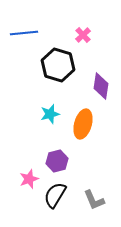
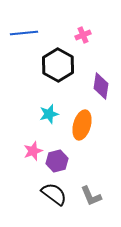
pink cross: rotated 21 degrees clockwise
black hexagon: rotated 12 degrees clockwise
cyan star: moved 1 px left
orange ellipse: moved 1 px left, 1 px down
pink star: moved 4 px right, 28 px up
black semicircle: moved 1 px left, 1 px up; rotated 96 degrees clockwise
gray L-shape: moved 3 px left, 4 px up
